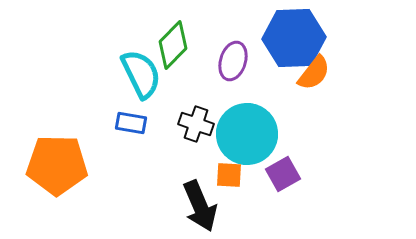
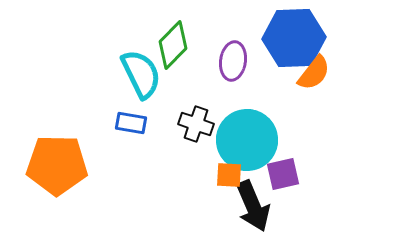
purple ellipse: rotated 9 degrees counterclockwise
cyan circle: moved 6 px down
purple square: rotated 16 degrees clockwise
black arrow: moved 53 px right
